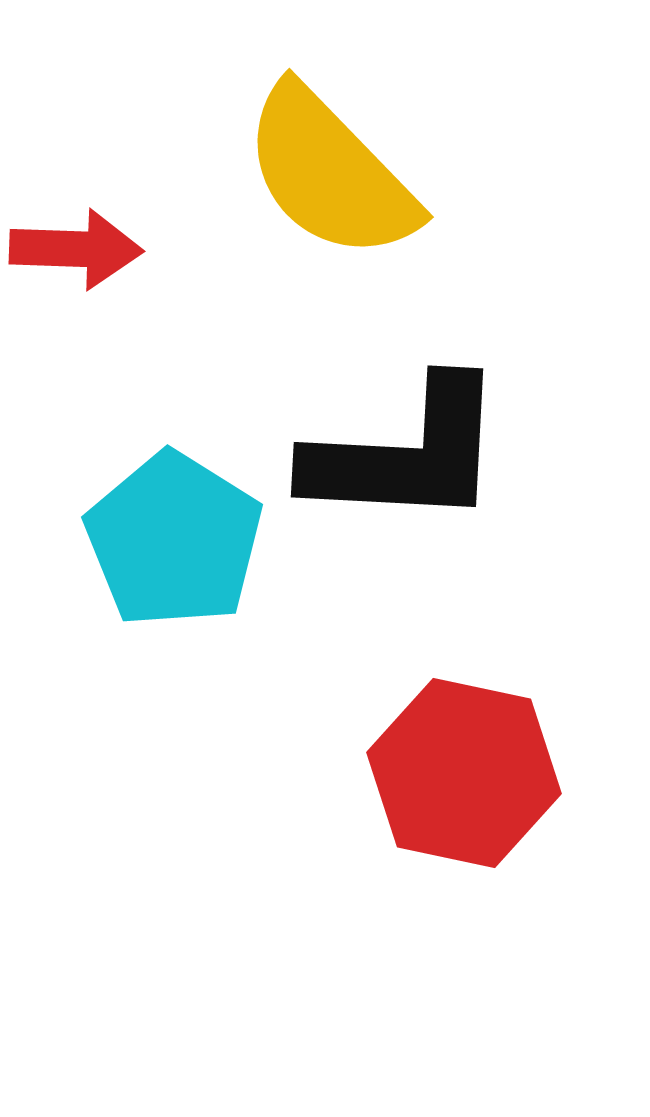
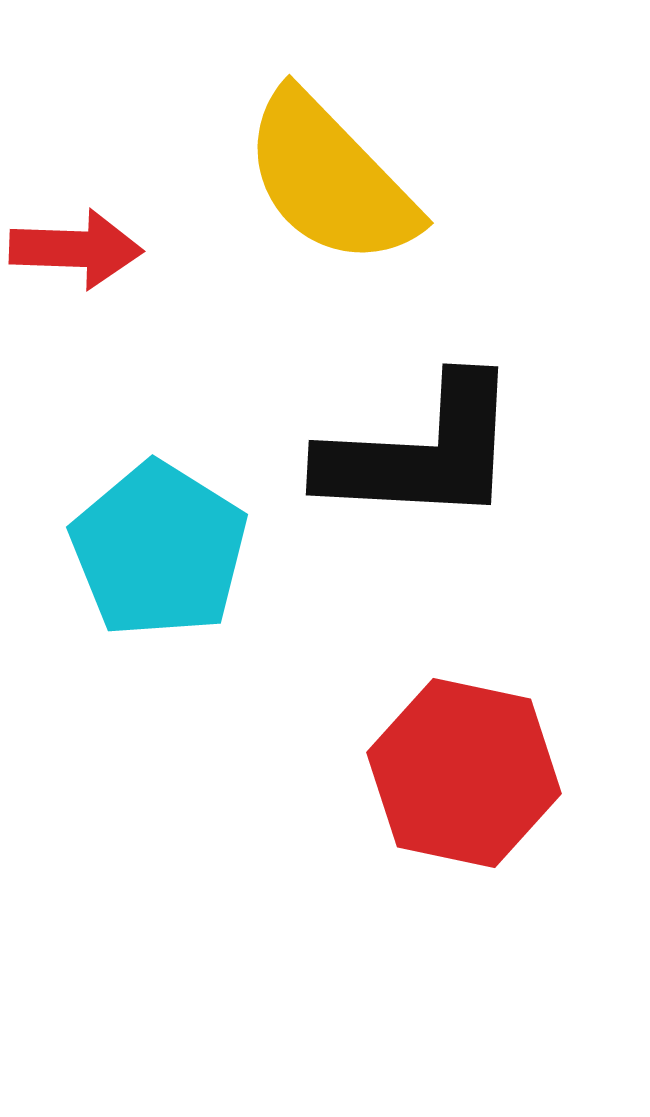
yellow semicircle: moved 6 px down
black L-shape: moved 15 px right, 2 px up
cyan pentagon: moved 15 px left, 10 px down
